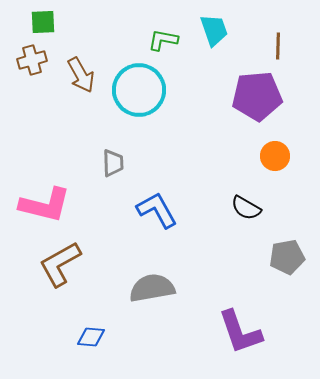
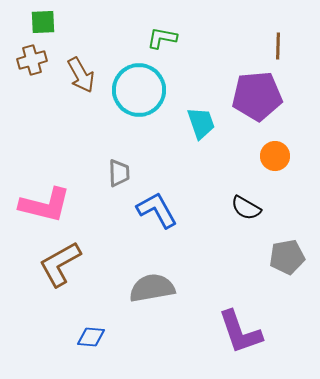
cyan trapezoid: moved 13 px left, 93 px down
green L-shape: moved 1 px left, 2 px up
gray trapezoid: moved 6 px right, 10 px down
